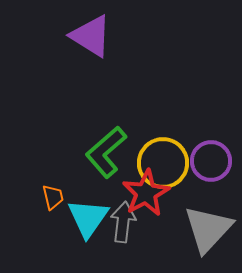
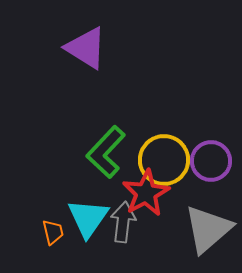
purple triangle: moved 5 px left, 12 px down
green L-shape: rotated 6 degrees counterclockwise
yellow circle: moved 1 px right, 3 px up
orange trapezoid: moved 35 px down
gray triangle: rotated 6 degrees clockwise
